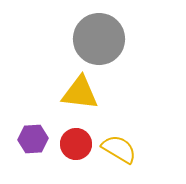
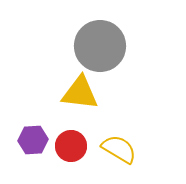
gray circle: moved 1 px right, 7 px down
purple hexagon: moved 1 px down
red circle: moved 5 px left, 2 px down
